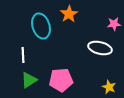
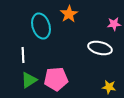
pink pentagon: moved 5 px left, 1 px up
yellow star: rotated 16 degrees counterclockwise
